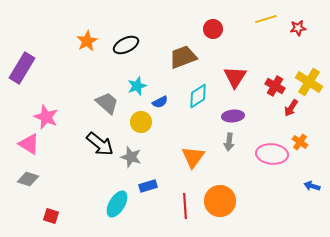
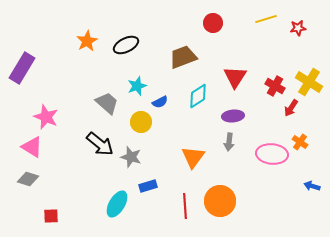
red circle: moved 6 px up
pink triangle: moved 3 px right, 3 px down
red square: rotated 21 degrees counterclockwise
